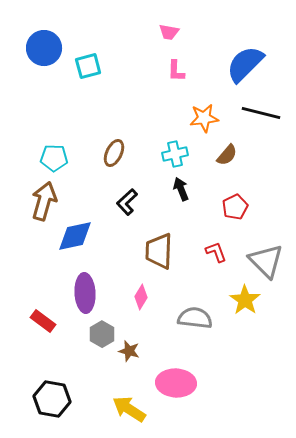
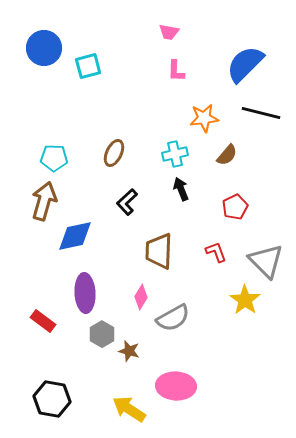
gray semicircle: moved 22 px left; rotated 144 degrees clockwise
pink ellipse: moved 3 px down
